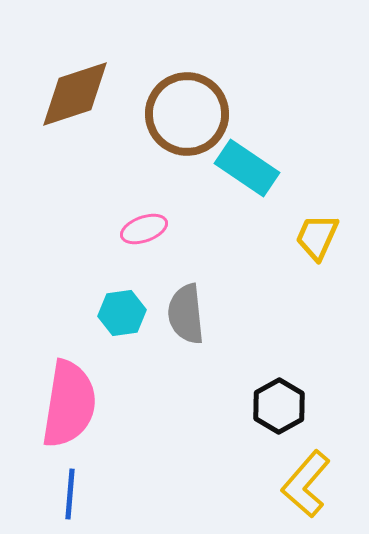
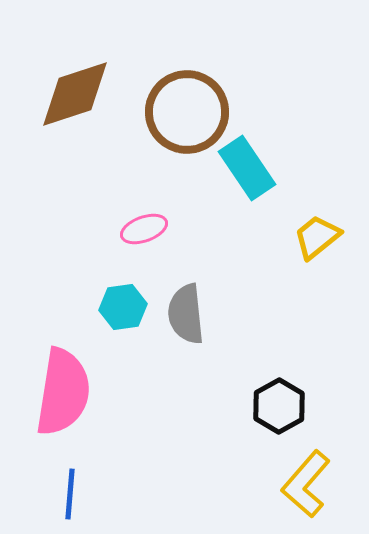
brown circle: moved 2 px up
cyan rectangle: rotated 22 degrees clockwise
yellow trapezoid: rotated 27 degrees clockwise
cyan hexagon: moved 1 px right, 6 px up
pink semicircle: moved 6 px left, 12 px up
